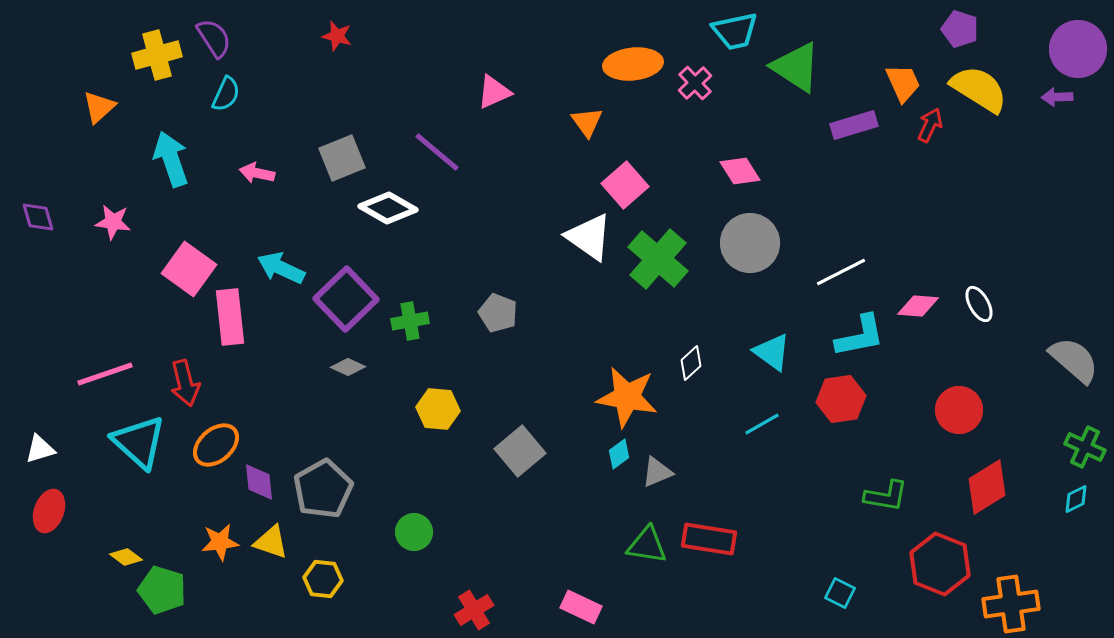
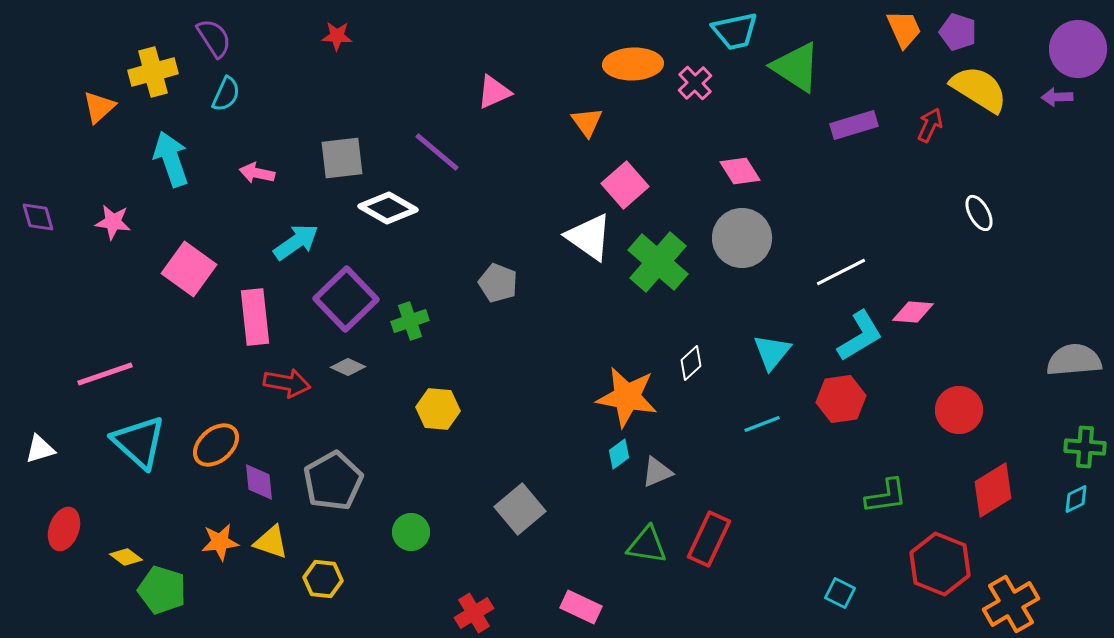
purple pentagon at (960, 29): moved 2 px left, 3 px down
red star at (337, 36): rotated 12 degrees counterclockwise
yellow cross at (157, 55): moved 4 px left, 17 px down
orange ellipse at (633, 64): rotated 4 degrees clockwise
orange trapezoid at (903, 83): moved 1 px right, 54 px up
gray square at (342, 158): rotated 15 degrees clockwise
gray circle at (750, 243): moved 8 px left, 5 px up
green cross at (658, 259): moved 3 px down
cyan arrow at (281, 268): moved 15 px right, 26 px up; rotated 120 degrees clockwise
white ellipse at (979, 304): moved 91 px up
pink diamond at (918, 306): moved 5 px left, 6 px down
gray pentagon at (498, 313): moved 30 px up
pink rectangle at (230, 317): moved 25 px right
green cross at (410, 321): rotated 9 degrees counterclockwise
cyan L-shape at (860, 336): rotated 20 degrees counterclockwise
cyan triangle at (772, 352): rotated 33 degrees clockwise
gray semicircle at (1074, 360): rotated 46 degrees counterclockwise
red arrow at (185, 383): moved 102 px right; rotated 66 degrees counterclockwise
cyan line at (762, 424): rotated 9 degrees clockwise
green cross at (1085, 447): rotated 21 degrees counterclockwise
gray square at (520, 451): moved 58 px down
red diamond at (987, 487): moved 6 px right, 3 px down
gray pentagon at (323, 489): moved 10 px right, 8 px up
green L-shape at (886, 496): rotated 18 degrees counterclockwise
red ellipse at (49, 511): moved 15 px right, 18 px down
green circle at (414, 532): moved 3 px left
red rectangle at (709, 539): rotated 74 degrees counterclockwise
orange cross at (1011, 604): rotated 22 degrees counterclockwise
red cross at (474, 610): moved 3 px down
